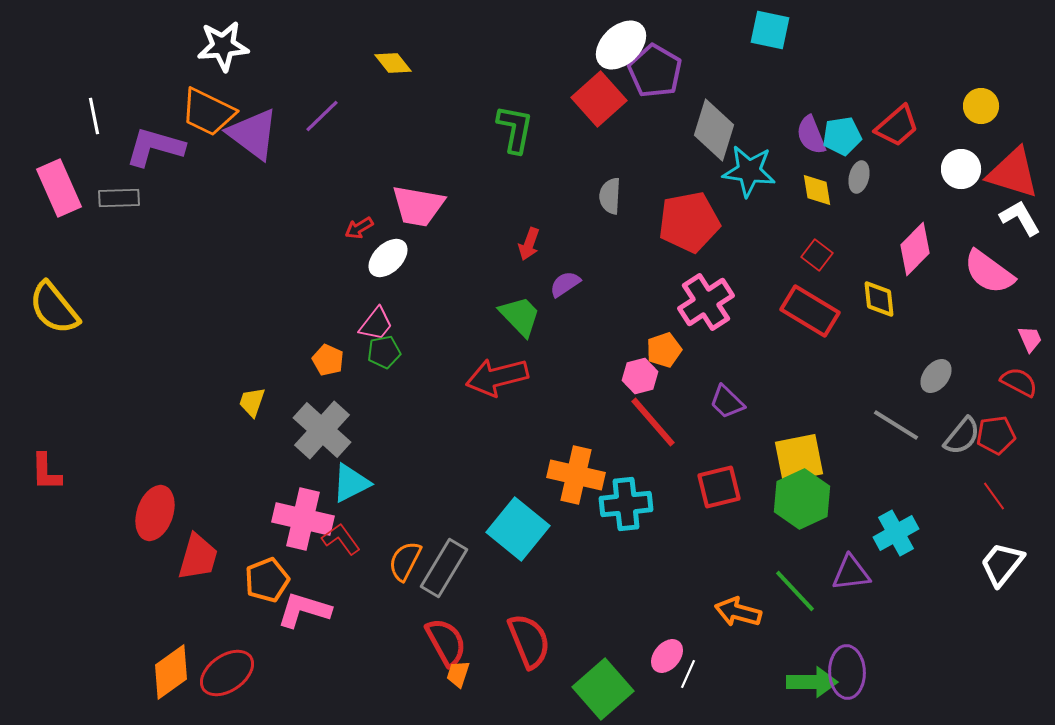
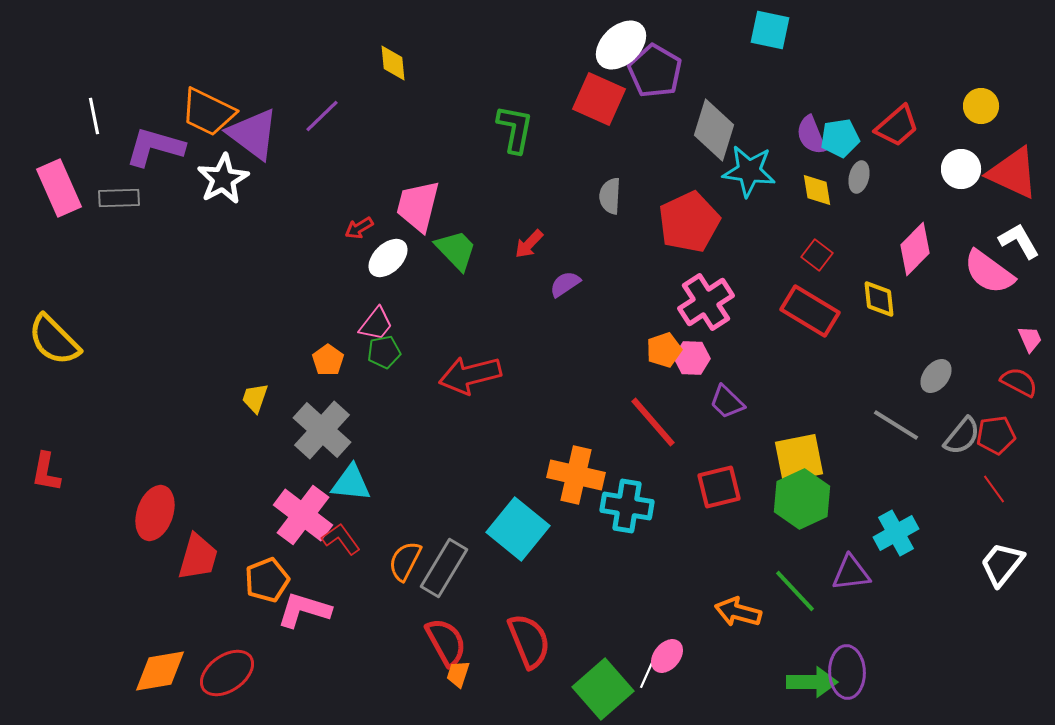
white star at (223, 46): moved 133 px down; rotated 24 degrees counterclockwise
yellow diamond at (393, 63): rotated 33 degrees clockwise
red square at (599, 99): rotated 24 degrees counterclockwise
cyan pentagon at (842, 136): moved 2 px left, 2 px down
red triangle at (1013, 173): rotated 8 degrees clockwise
pink trapezoid at (418, 206): rotated 94 degrees clockwise
white L-shape at (1020, 218): moved 1 px left, 23 px down
red pentagon at (689, 222): rotated 14 degrees counterclockwise
red arrow at (529, 244): rotated 24 degrees clockwise
yellow semicircle at (54, 308): moved 32 px down; rotated 6 degrees counterclockwise
green trapezoid at (520, 316): moved 64 px left, 66 px up
orange pentagon at (328, 360): rotated 12 degrees clockwise
pink hexagon at (640, 376): moved 52 px right, 18 px up; rotated 16 degrees clockwise
red arrow at (497, 377): moved 27 px left, 2 px up
yellow trapezoid at (252, 402): moved 3 px right, 4 px up
red L-shape at (46, 472): rotated 12 degrees clockwise
cyan triangle at (351, 483): rotated 33 degrees clockwise
red line at (994, 496): moved 7 px up
cyan cross at (626, 504): moved 1 px right, 2 px down; rotated 15 degrees clockwise
pink cross at (303, 519): moved 4 px up; rotated 24 degrees clockwise
orange diamond at (171, 672): moved 11 px left, 1 px up; rotated 26 degrees clockwise
white line at (688, 674): moved 41 px left
